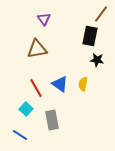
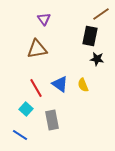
brown line: rotated 18 degrees clockwise
black star: moved 1 px up
yellow semicircle: moved 1 px down; rotated 32 degrees counterclockwise
